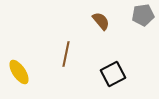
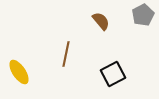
gray pentagon: rotated 20 degrees counterclockwise
